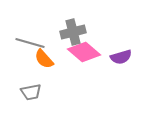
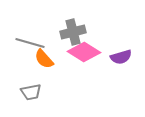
pink diamond: rotated 8 degrees counterclockwise
